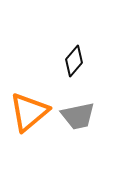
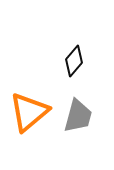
gray trapezoid: rotated 63 degrees counterclockwise
